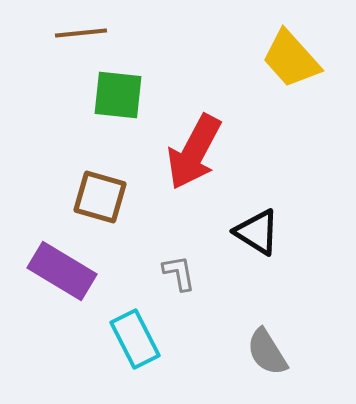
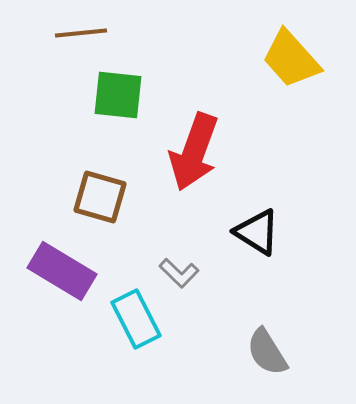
red arrow: rotated 8 degrees counterclockwise
gray L-shape: rotated 144 degrees clockwise
cyan rectangle: moved 1 px right, 20 px up
